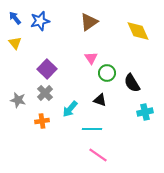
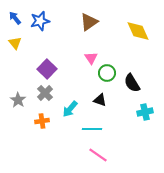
gray star: rotated 21 degrees clockwise
